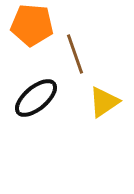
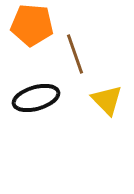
black ellipse: rotated 24 degrees clockwise
yellow triangle: moved 3 px right, 2 px up; rotated 40 degrees counterclockwise
